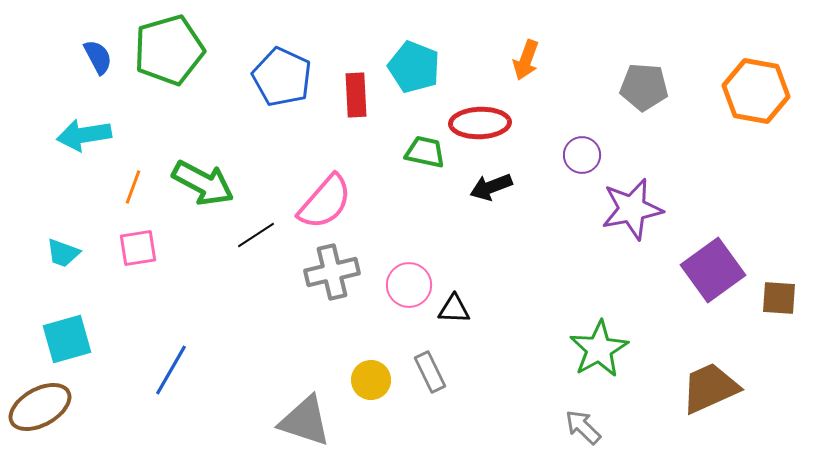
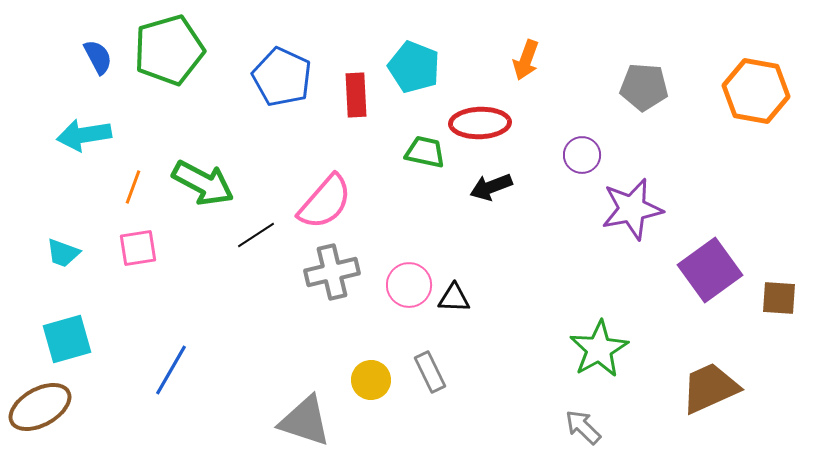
purple square: moved 3 px left
black triangle: moved 11 px up
